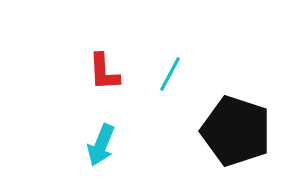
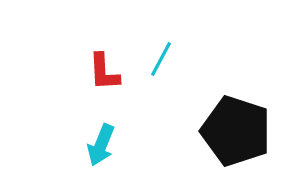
cyan line: moved 9 px left, 15 px up
